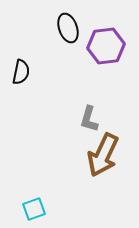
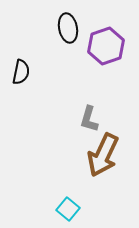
black ellipse: rotated 8 degrees clockwise
purple hexagon: rotated 12 degrees counterclockwise
cyan square: moved 34 px right; rotated 30 degrees counterclockwise
